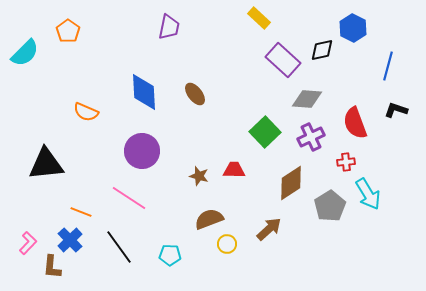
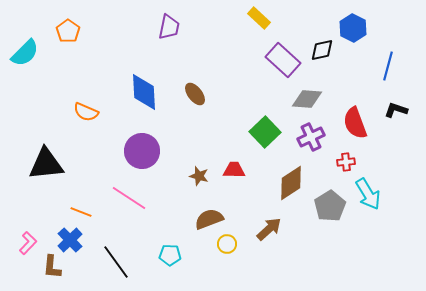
black line: moved 3 px left, 15 px down
